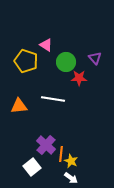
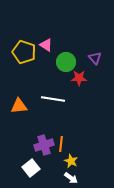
yellow pentagon: moved 2 px left, 9 px up
purple cross: moved 2 px left; rotated 30 degrees clockwise
orange line: moved 10 px up
white square: moved 1 px left, 1 px down
